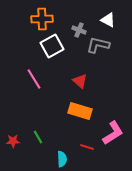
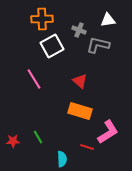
white triangle: rotated 35 degrees counterclockwise
pink L-shape: moved 5 px left, 1 px up
